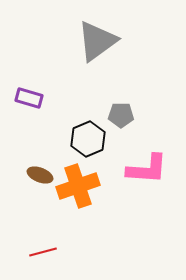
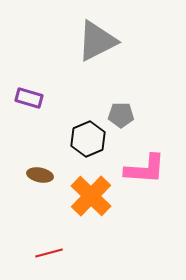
gray triangle: rotated 9 degrees clockwise
pink L-shape: moved 2 px left
brown ellipse: rotated 10 degrees counterclockwise
orange cross: moved 13 px right, 10 px down; rotated 27 degrees counterclockwise
red line: moved 6 px right, 1 px down
